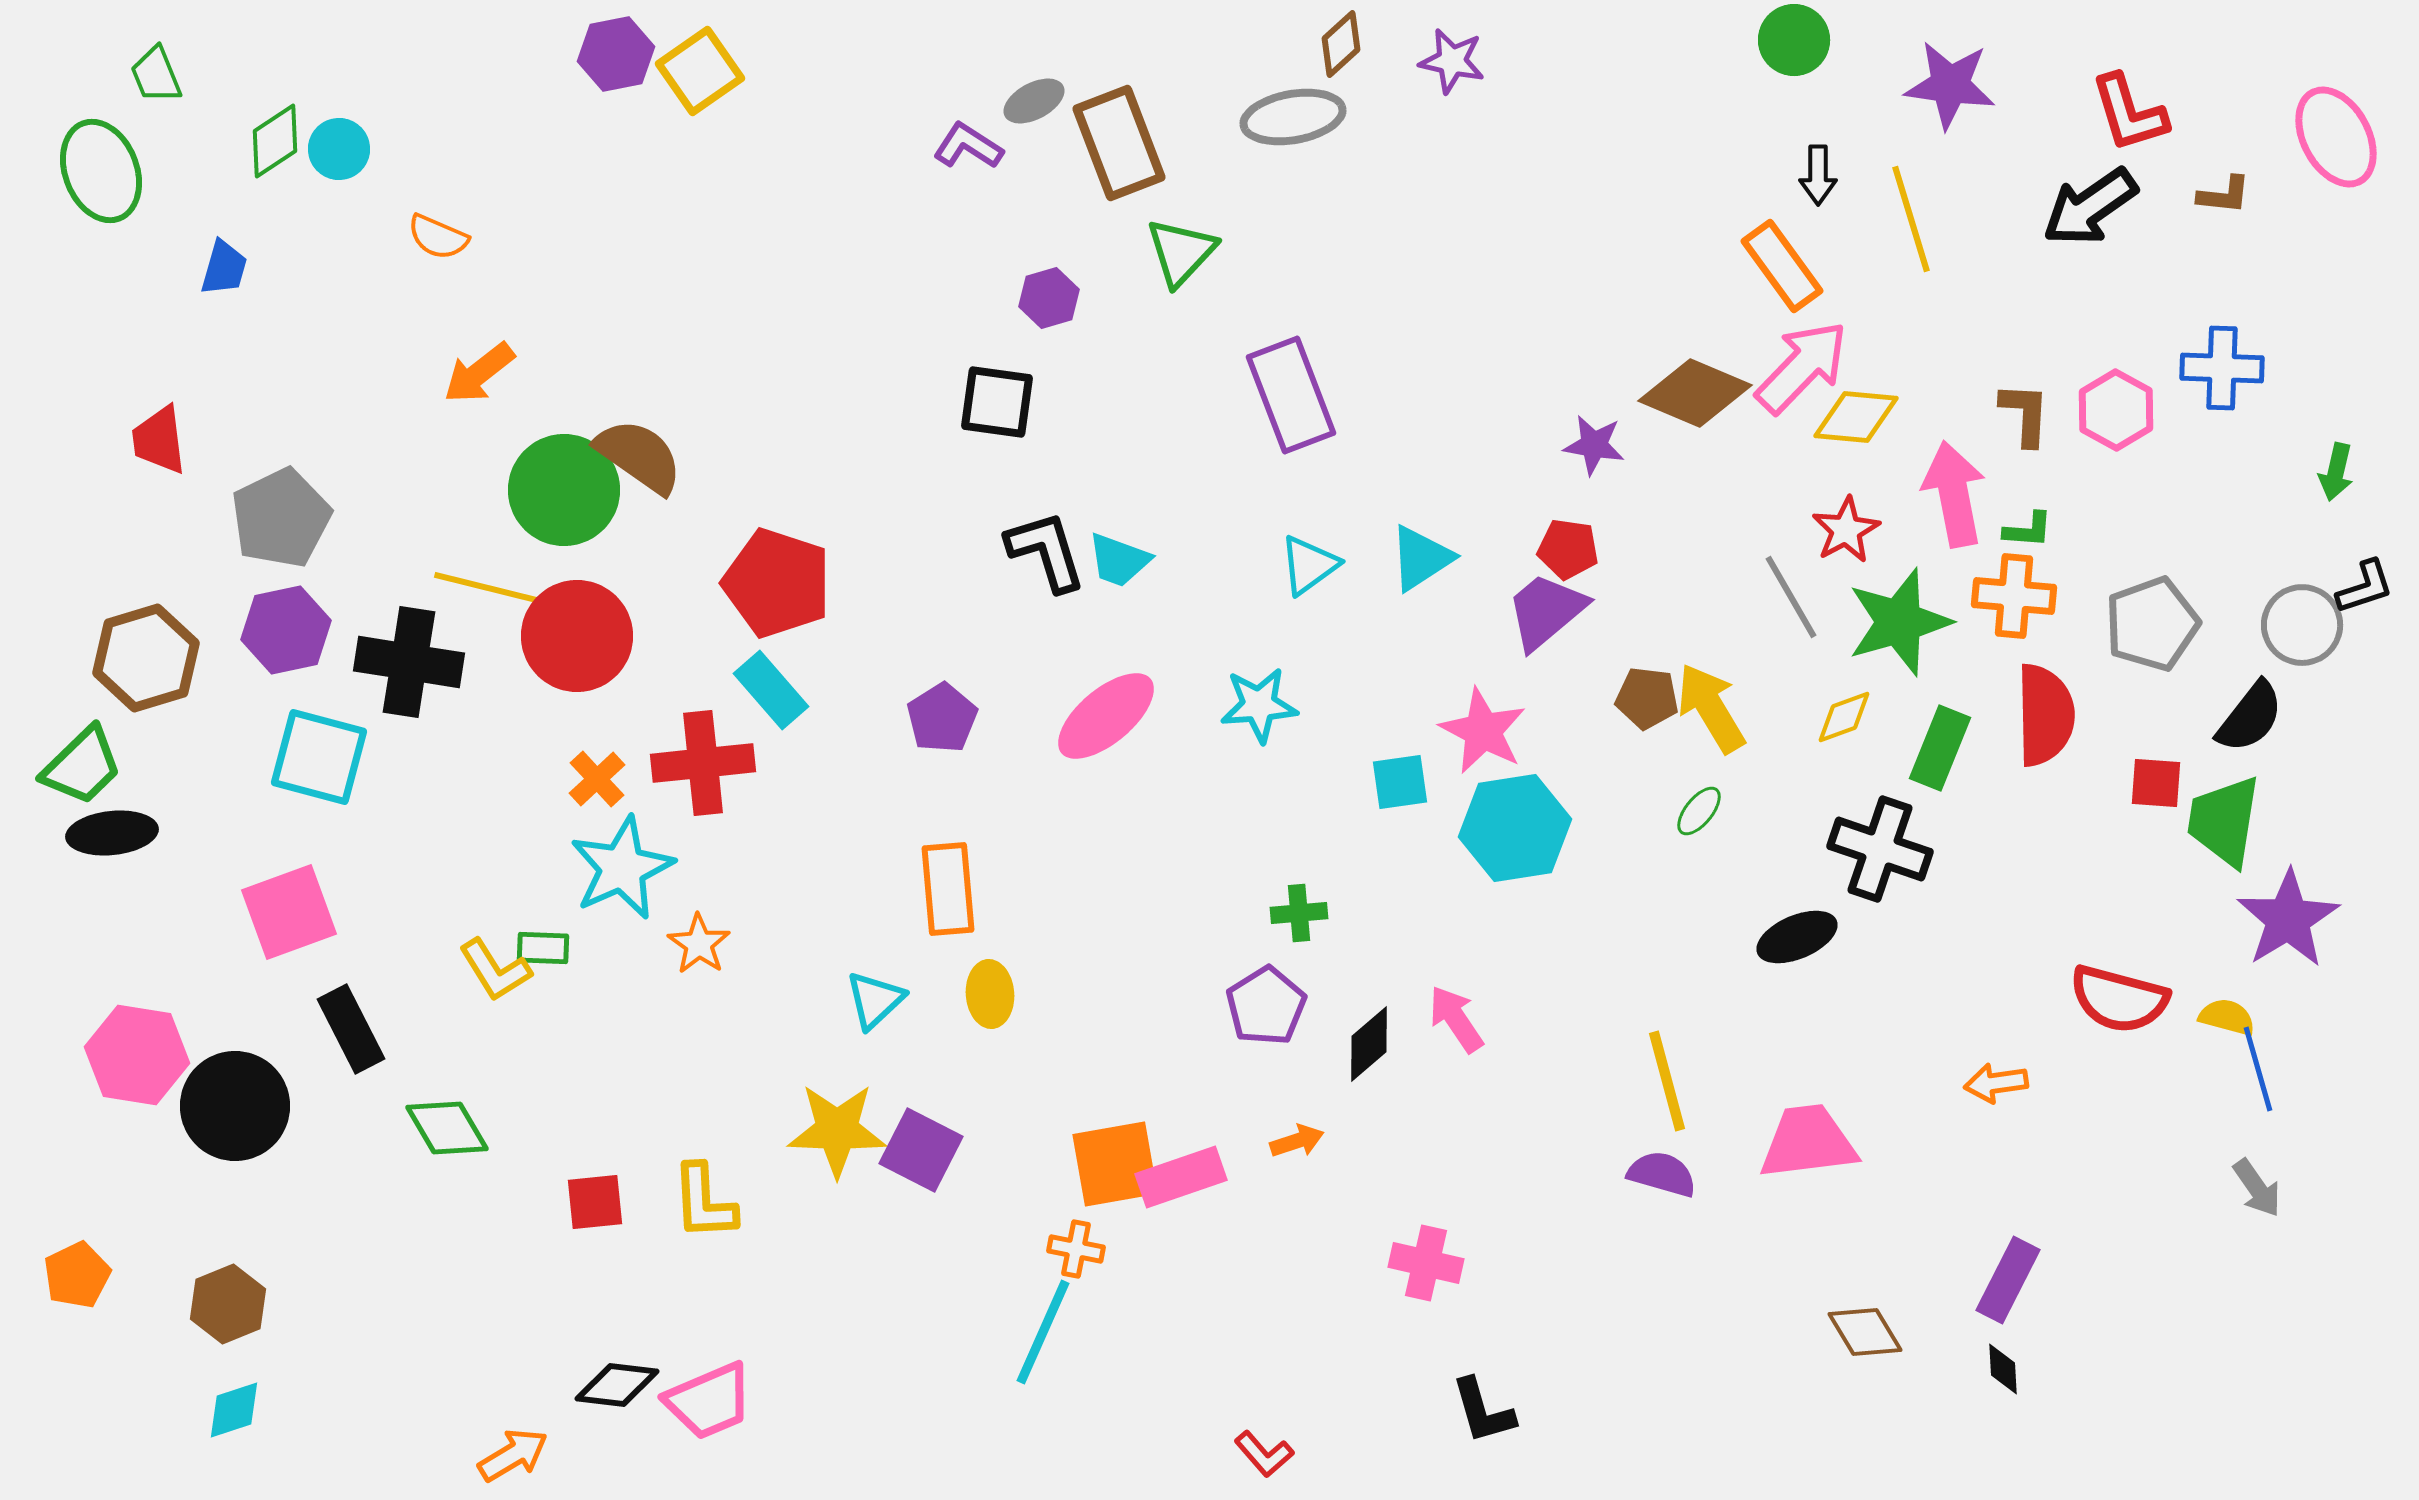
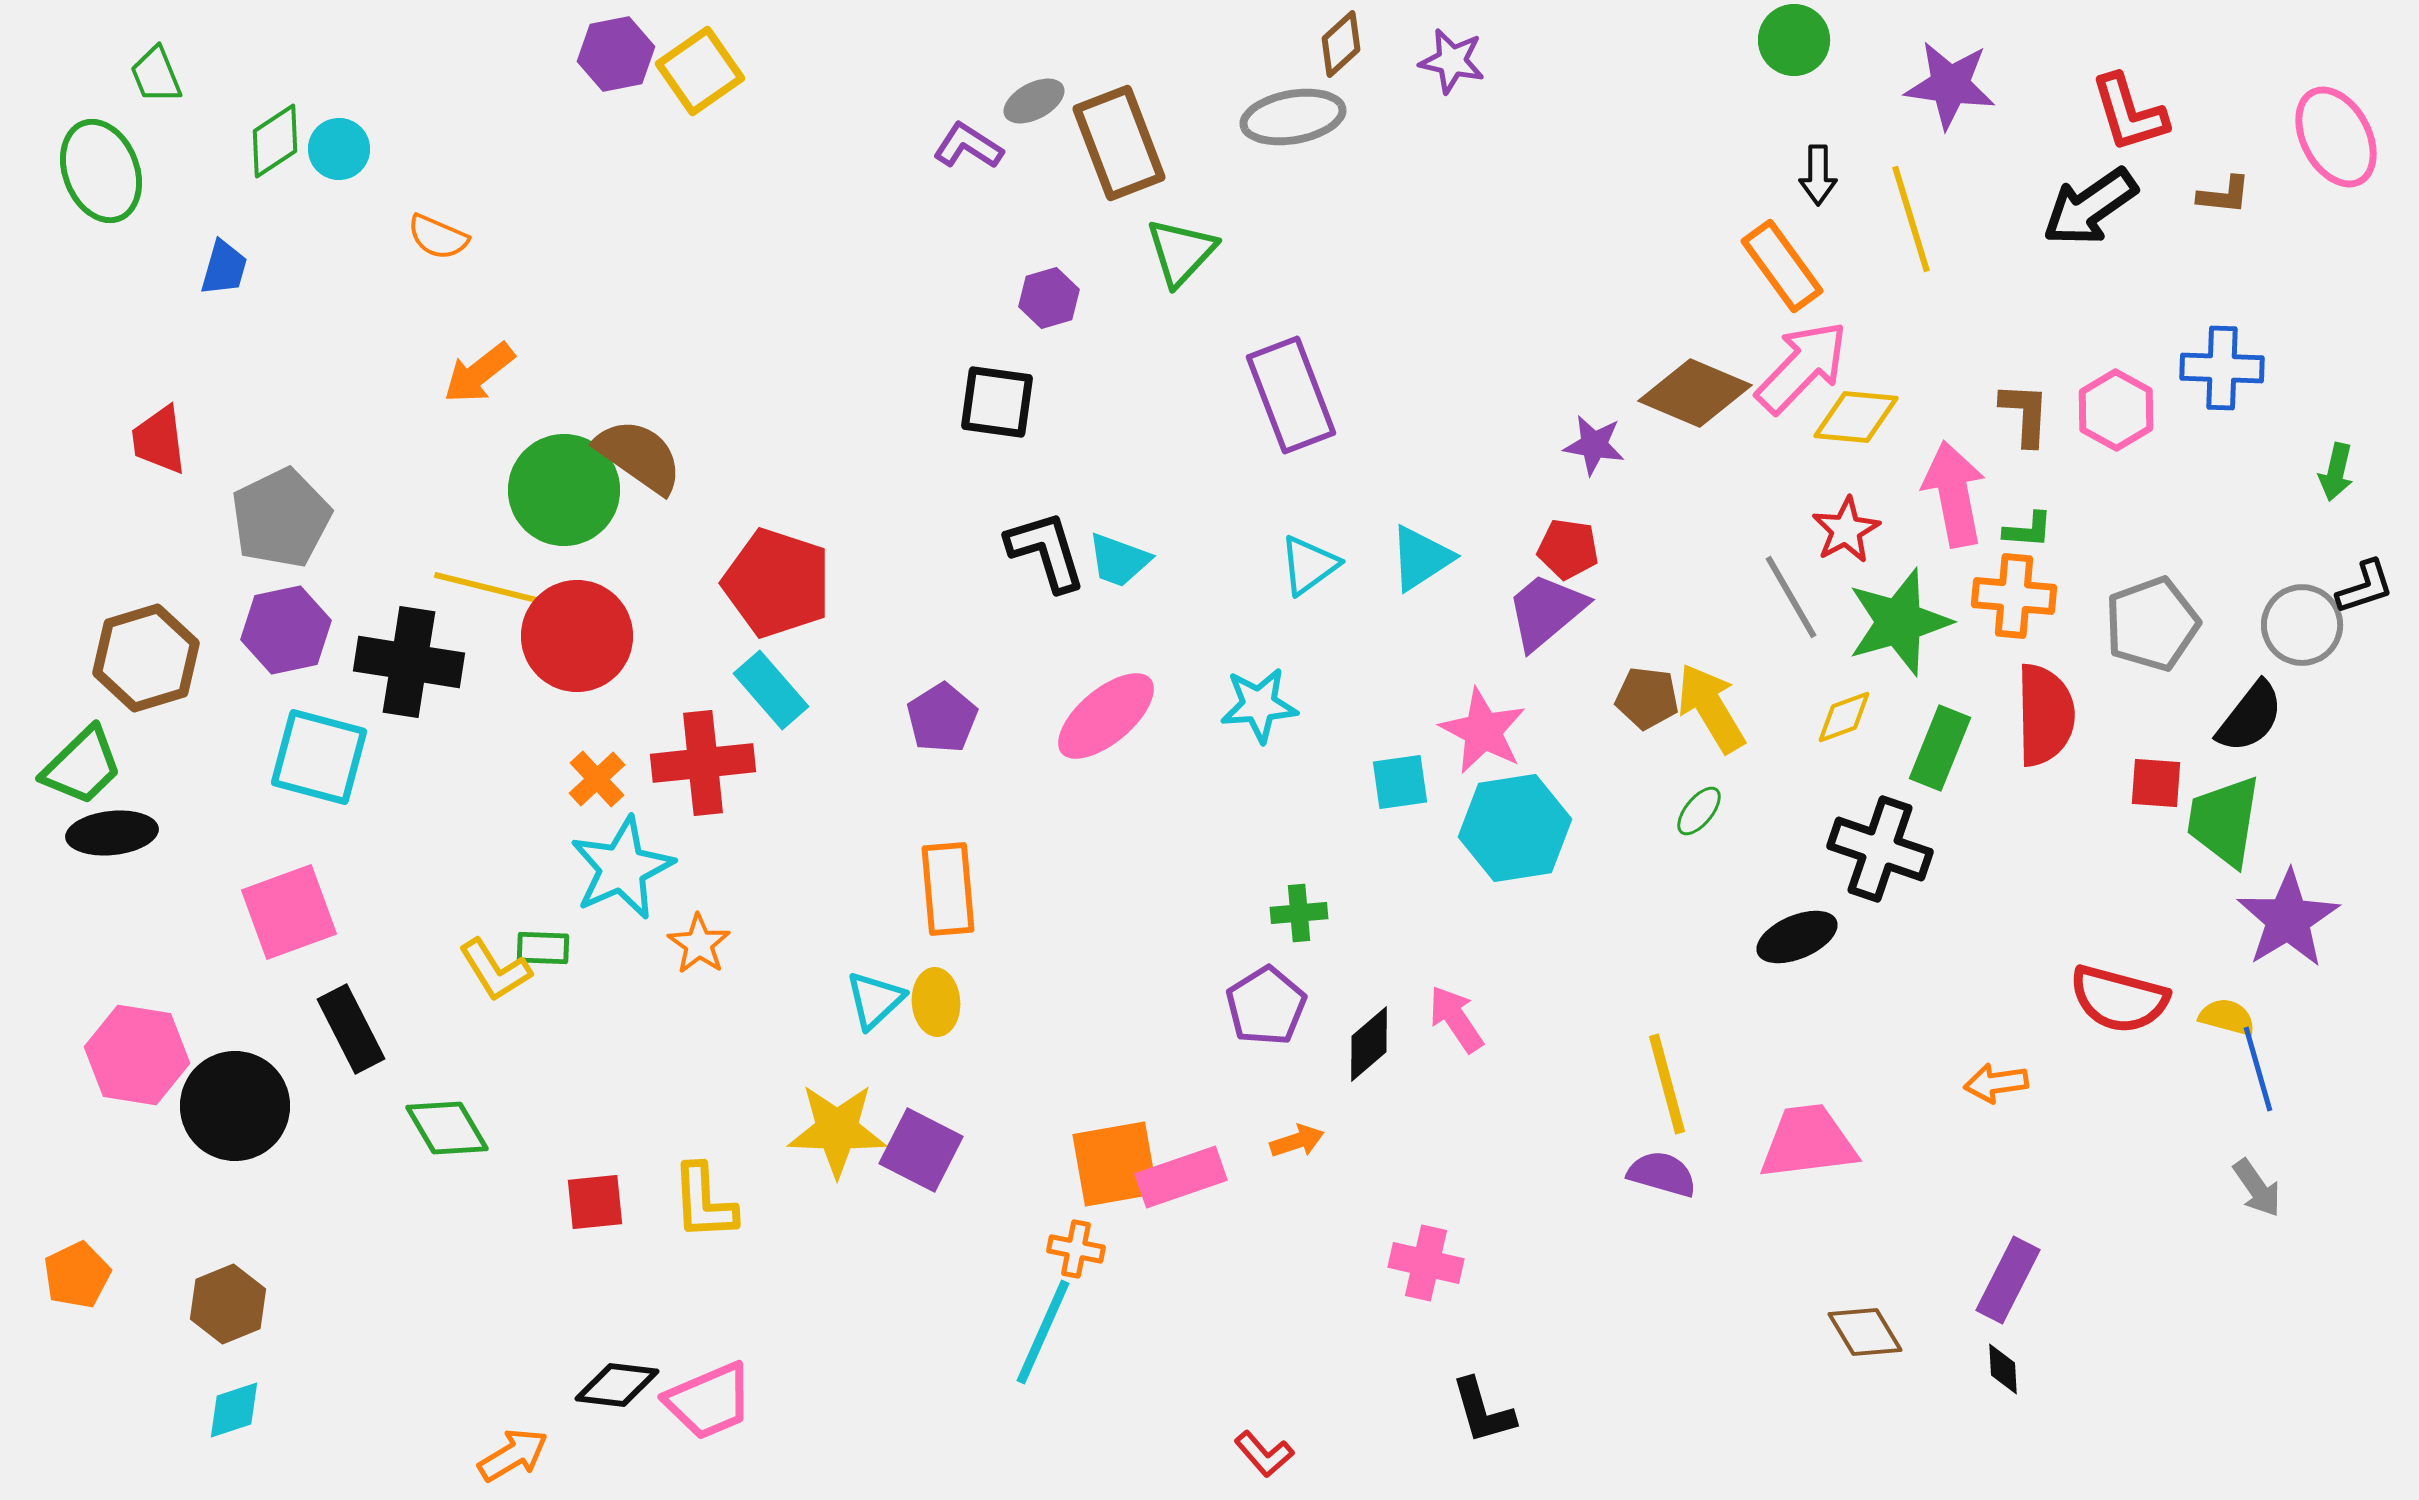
yellow ellipse at (990, 994): moved 54 px left, 8 px down
yellow line at (1667, 1081): moved 3 px down
